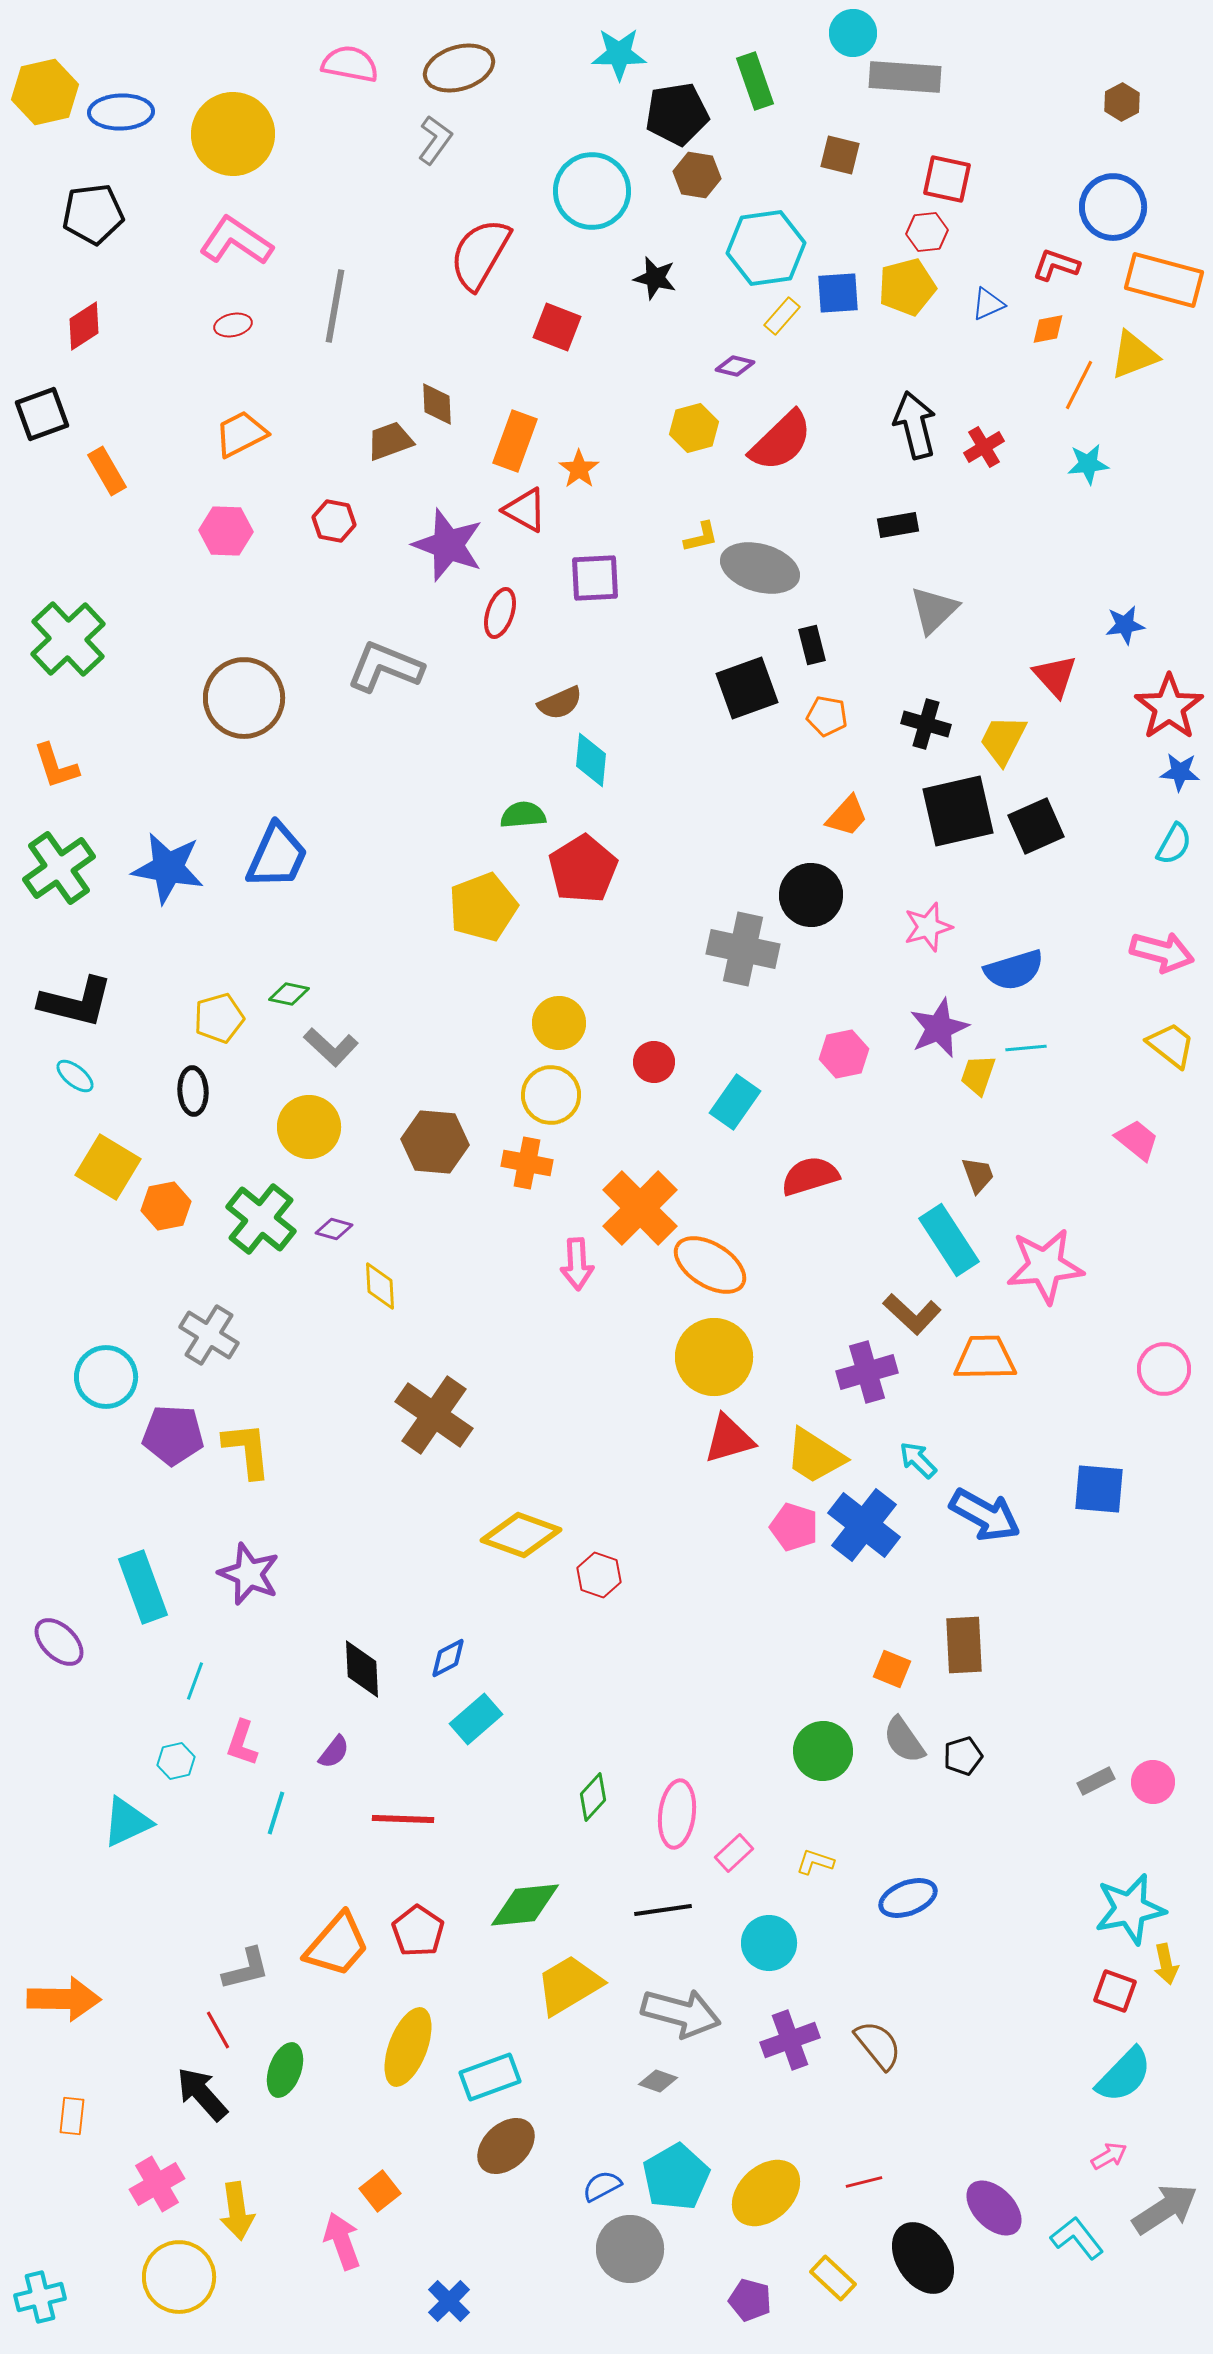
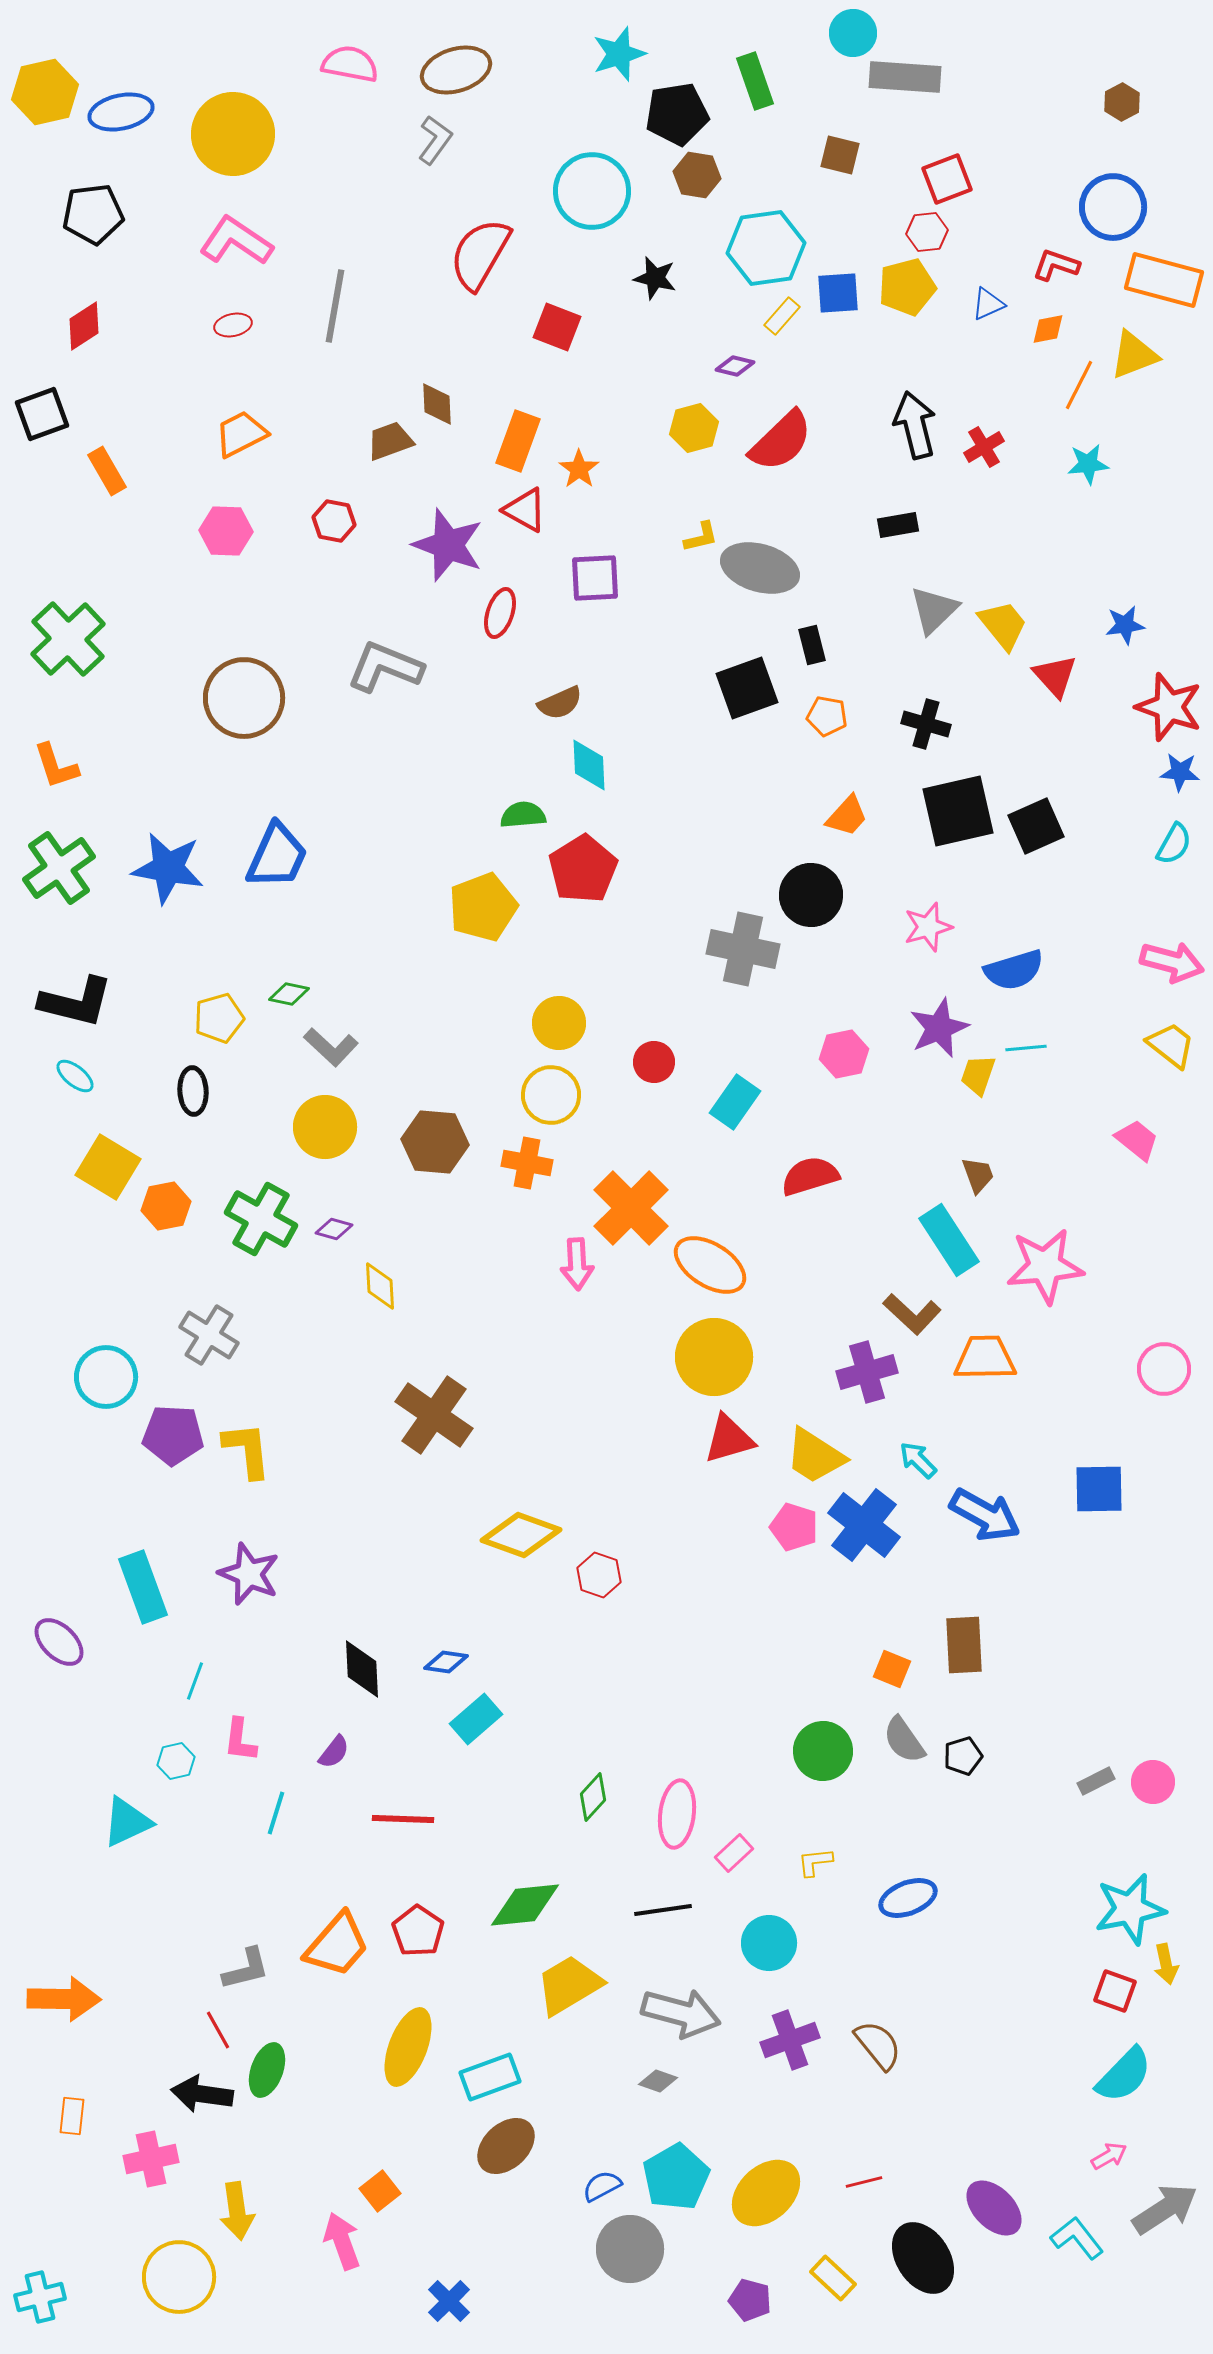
cyan star at (619, 54): rotated 18 degrees counterclockwise
brown ellipse at (459, 68): moved 3 px left, 2 px down
blue ellipse at (121, 112): rotated 10 degrees counterclockwise
red square at (947, 179): rotated 33 degrees counterclockwise
orange rectangle at (515, 441): moved 3 px right
red star at (1169, 707): rotated 18 degrees counterclockwise
yellow trapezoid at (1003, 740): moved 115 px up; rotated 114 degrees clockwise
cyan diamond at (591, 760): moved 2 px left, 5 px down; rotated 8 degrees counterclockwise
pink arrow at (1162, 952): moved 10 px right, 10 px down
yellow circle at (309, 1127): moved 16 px right
orange cross at (640, 1208): moved 9 px left
green cross at (261, 1219): rotated 10 degrees counterclockwise
blue square at (1099, 1489): rotated 6 degrees counterclockwise
blue diamond at (448, 1658): moved 2 px left, 4 px down; rotated 36 degrees clockwise
pink L-shape at (242, 1743): moved 2 px left, 3 px up; rotated 12 degrees counterclockwise
yellow L-shape at (815, 1862): rotated 24 degrees counterclockwise
green ellipse at (285, 2070): moved 18 px left
black arrow at (202, 2094): rotated 40 degrees counterclockwise
pink cross at (157, 2184): moved 6 px left, 25 px up; rotated 18 degrees clockwise
